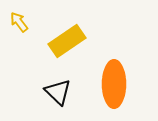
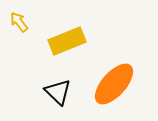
yellow rectangle: rotated 12 degrees clockwise
orange ellipse: rotated 42 degrees clockwise
